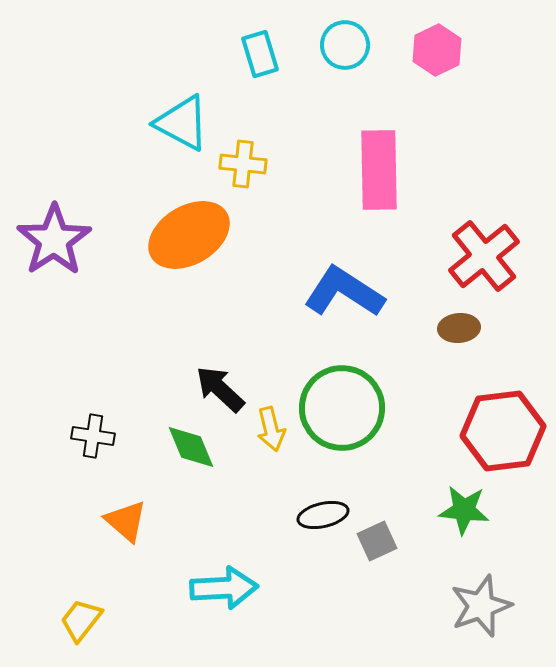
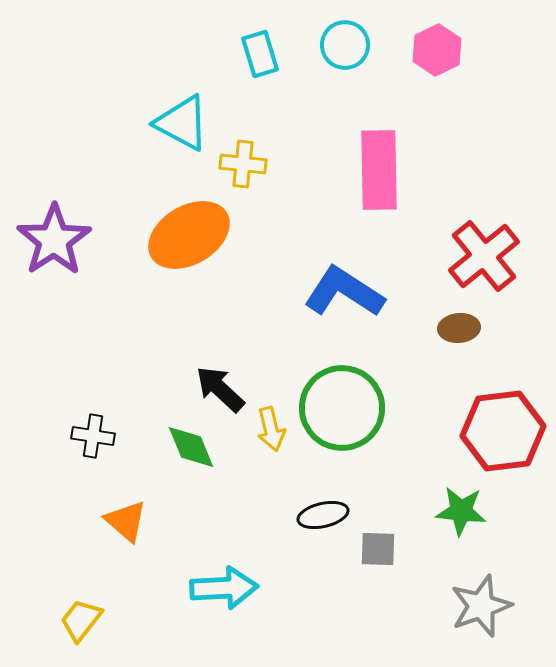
green star: moved 3 px left, 1 px down
gray square: moved 1 px right, 8 px down; rotated 27 degrees clockwise
